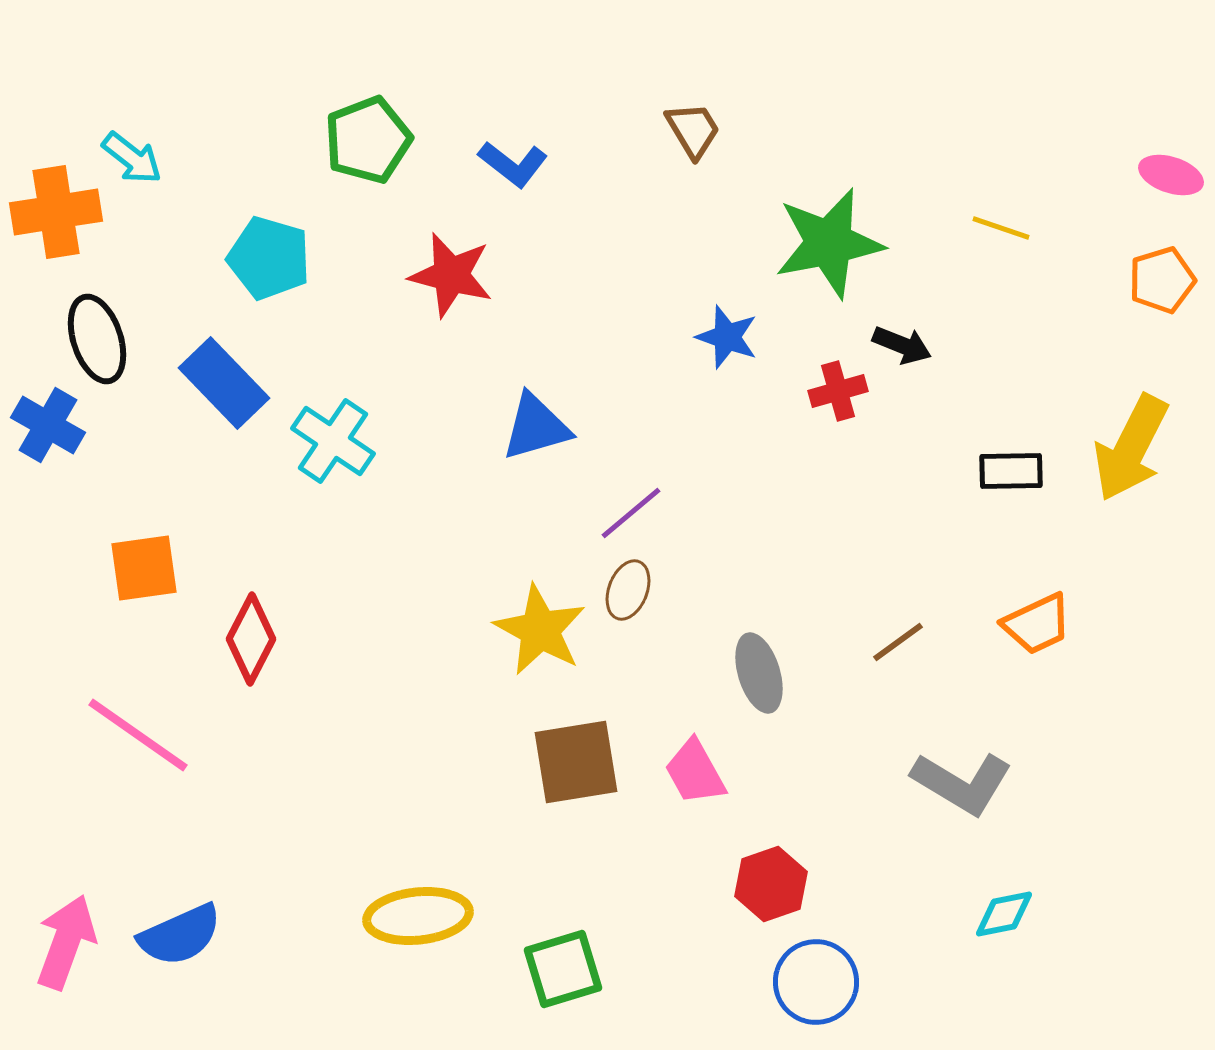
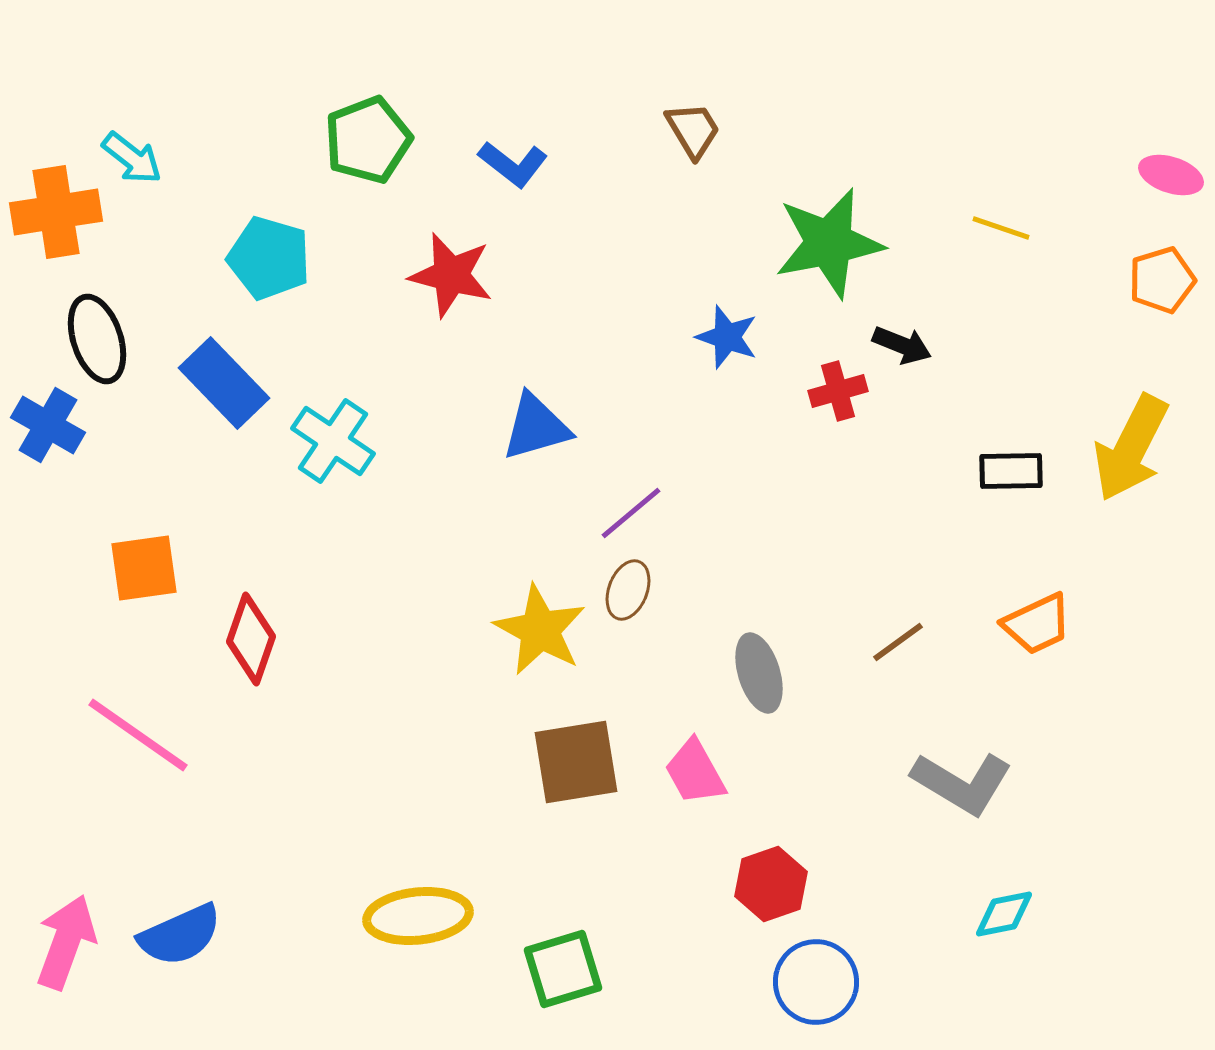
red diamond: rotated 8 degrees counterclockwise
